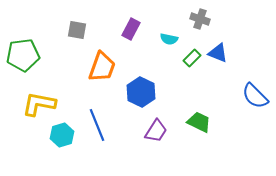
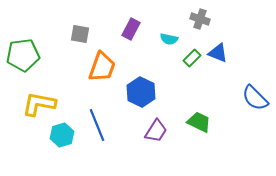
gray square: moved 3 px right, 4 px down
blue semicircle: moved 2 px down
